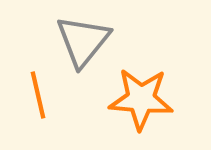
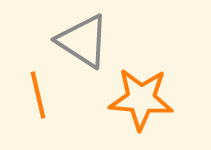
gray triangle: rotated 36 degrees counterclockwise
